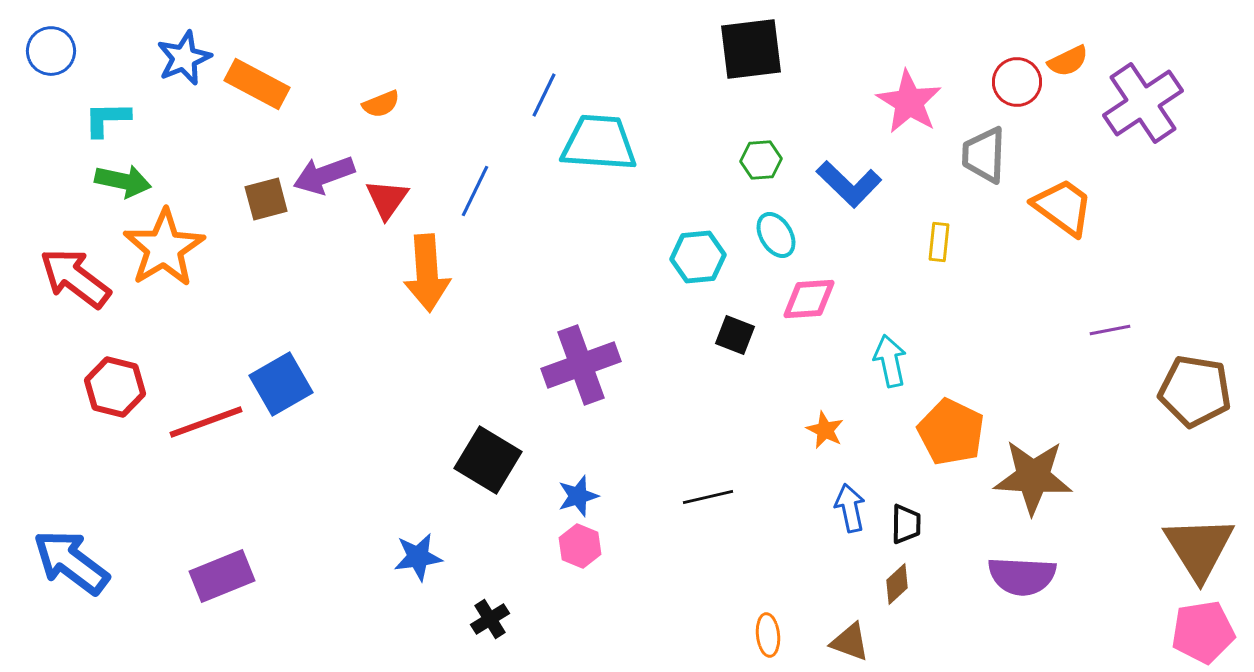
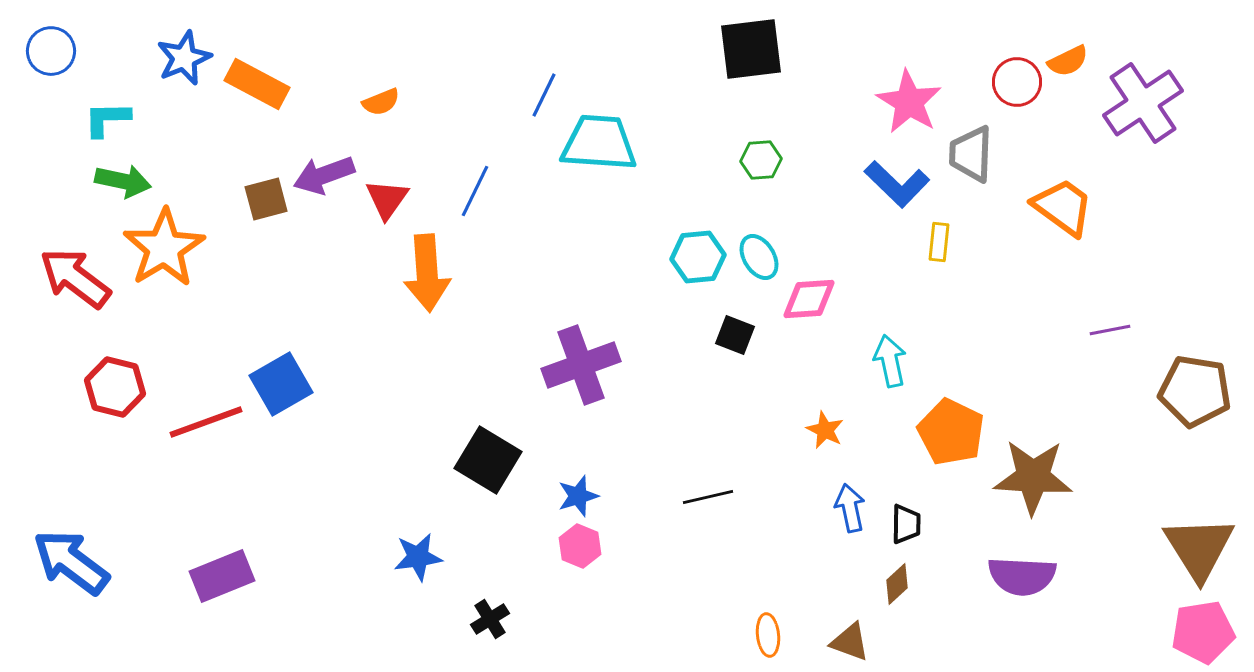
orange semicircle at (381, 104): moved 2 px up
gray trapezoid at (984, 155): moved 13 px left, 1 px up
blue L-shape at (849, 184): moved 48 px right
cyan ellipse at (776, 235): moved 17 px left, 22 px down
